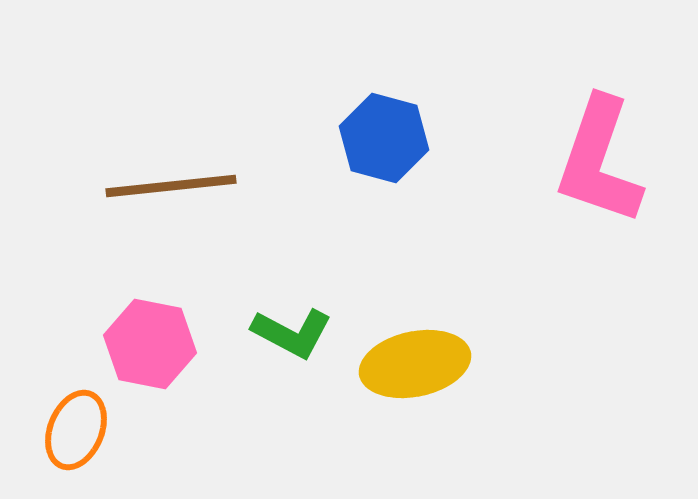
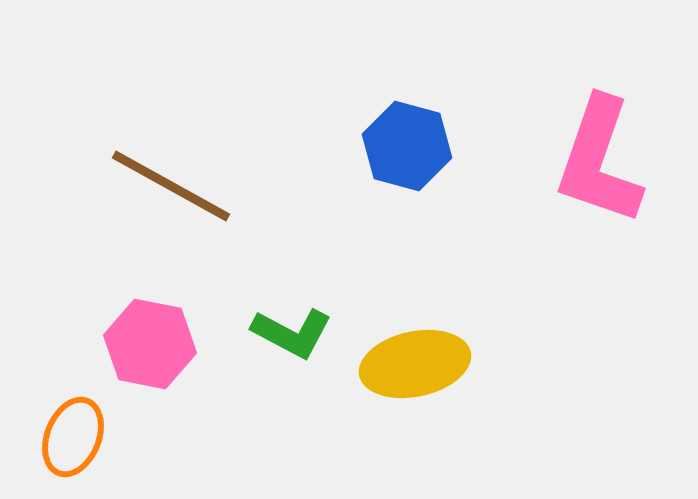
blue hexagon: moved 23 px right, 8 px down
brown line: rotated 35 degrees clockwise
orange ellipse: moved 3 px left, 7 px down
